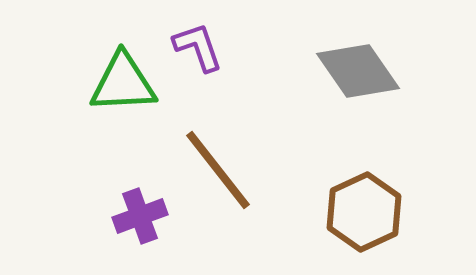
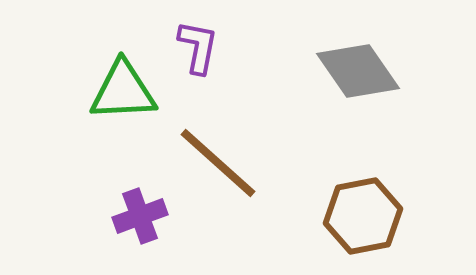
purple L-shape: rotated 30 degrees clockwise
green triangle: moved 8 px down
brown line: moved 7 px up; rotated 10 degrees counterclockwise
brown hexagon: moved 1 px left, 4 px down; rotated 14 degrees clockwise
